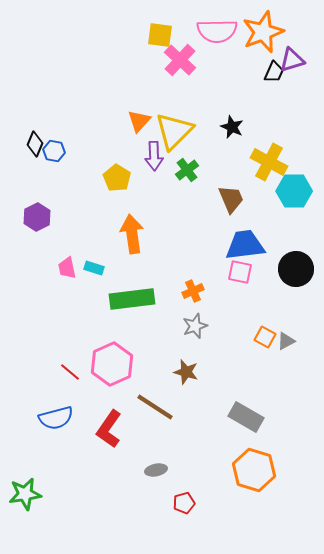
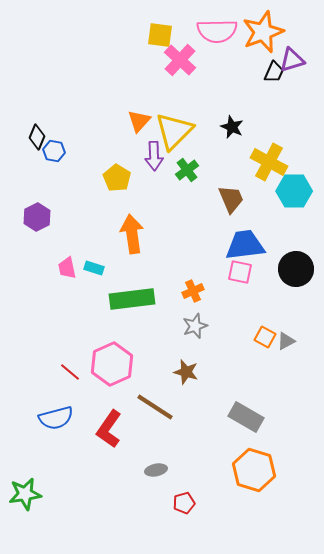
black diamond: moved 2 px right, 7 px up
